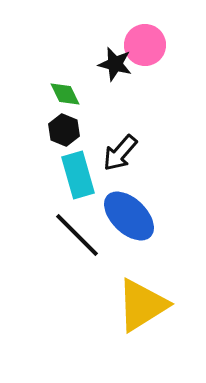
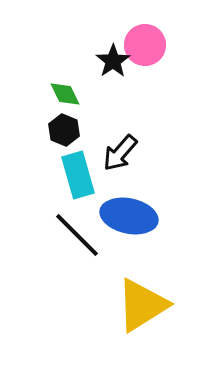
black star: moved 2 px left, 3 px up; rotated 24 degrees clockwise
blue ellipse: rotated 32 degrees counterclockwise
